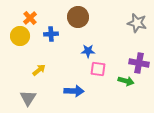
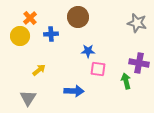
green arrow: rotated 119 degrees counterclockwise
